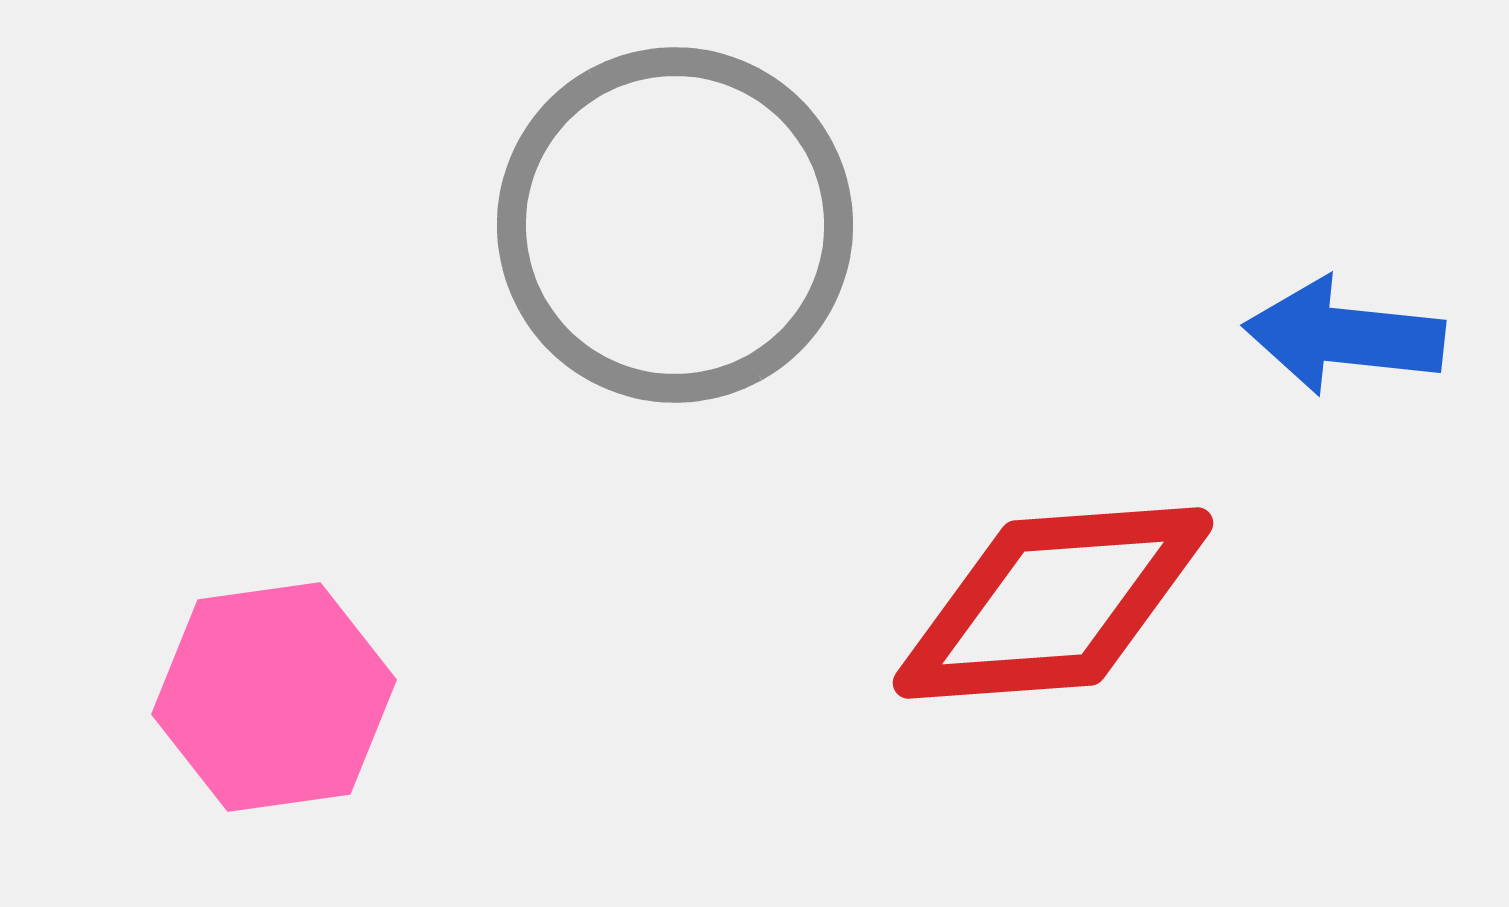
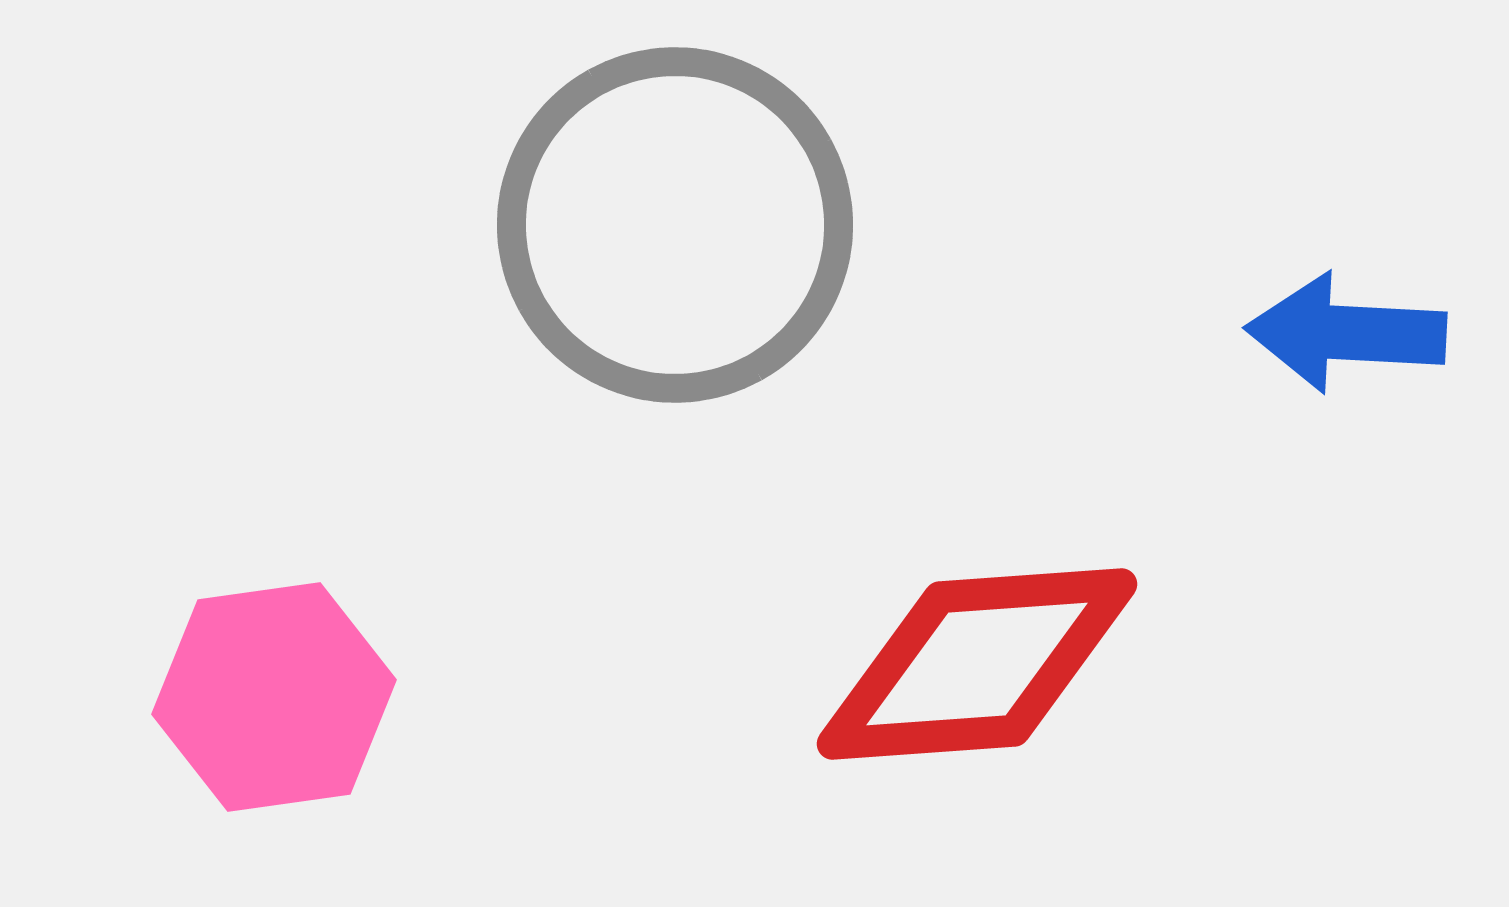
blue arrow: moved 2 px right, 3 px up; rotated 3 degrees counterclockwise
red diamond: moved 76 px left, 61 px down
